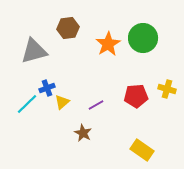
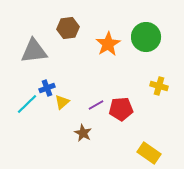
green circle: moved 3 px right, 1 px up
gray triangle: rotated 8 degrees clockwise
yellow cross: moved 8 px left, 3 px up
red pentagon: moved 15 px left, 13 px down
yellow rectangle: moved 7 px right, 3 px down
